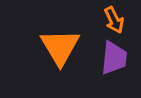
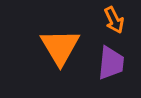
purple trapezoid: moved 3 px left, 5 px down
